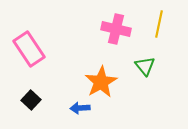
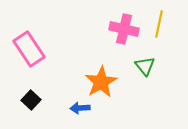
pink cross: moved 8 px right
